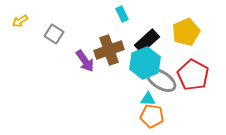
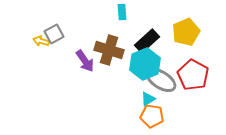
cyan rectangle: moved 2 px up; rotated 21 degrees clockwise
yellow arrow: moved 21 px right, 20 px down; rotated 49 degrees clockwise
gray square: rotated 30 degrees clockwise
brown cross: rotated 36 degrees clockwise
cyan hexagon: moved 1 px down
cyan triangle: rotated 35 degrees counterclockwise
